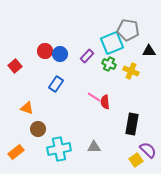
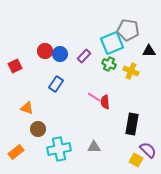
purple rectangle: moved 3 px left
red square: rotated 16 degrees clockwise
yellow square: rotated 24 degrees counterclockwise
